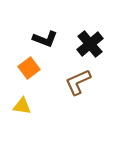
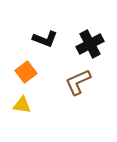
black cross: rotated 12 degrees clockwise
orange square: moved 3 px left, 4 px down
yellow triangle: moved 1 px up
